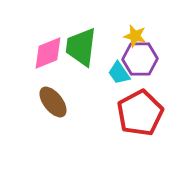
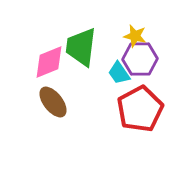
pink diamond: moved 1 px right, 9 px down
red pentagon: moved 4 px up
